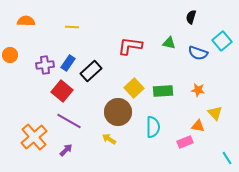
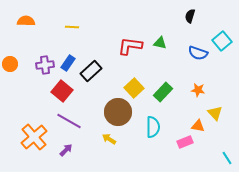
black semicircle: moved 1 px left, 1 px up
green triangle: moved 9 px left
orange circle: moved 9 px down
green rectangle: moved 1 px down; rotated 42 degrees counterclockwise
